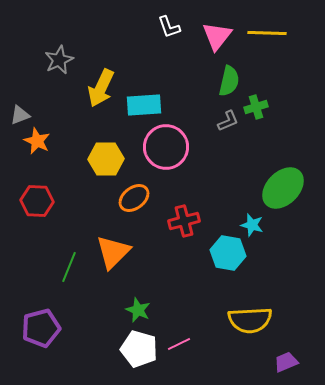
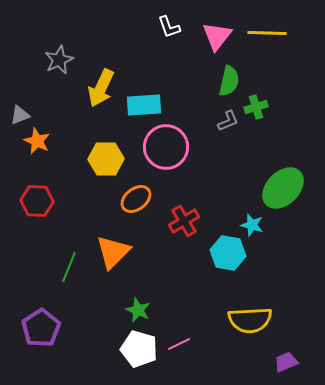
orange ellipse: moved 2 px right, 1 px down
red cross: rotated 16 degrees counterclockwise
purple pentagon: rotated 18 degrees counterclockwise
